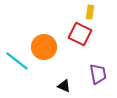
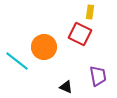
purple trapezoid: moved 2 px down
black triangle: moved 2 px right, 1 px down
